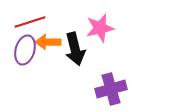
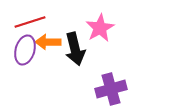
pink star: rotated 16 degrees counterclockwise
